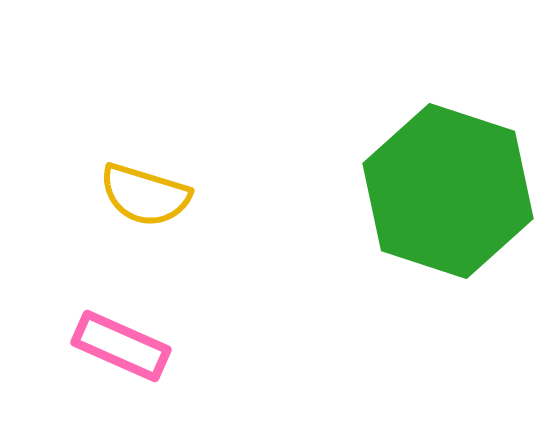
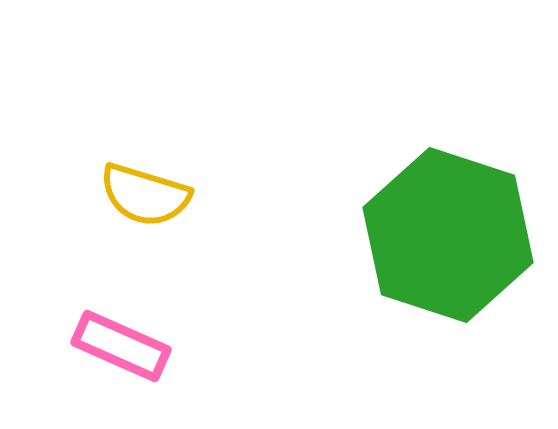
green hexagon: moved 44 px down
